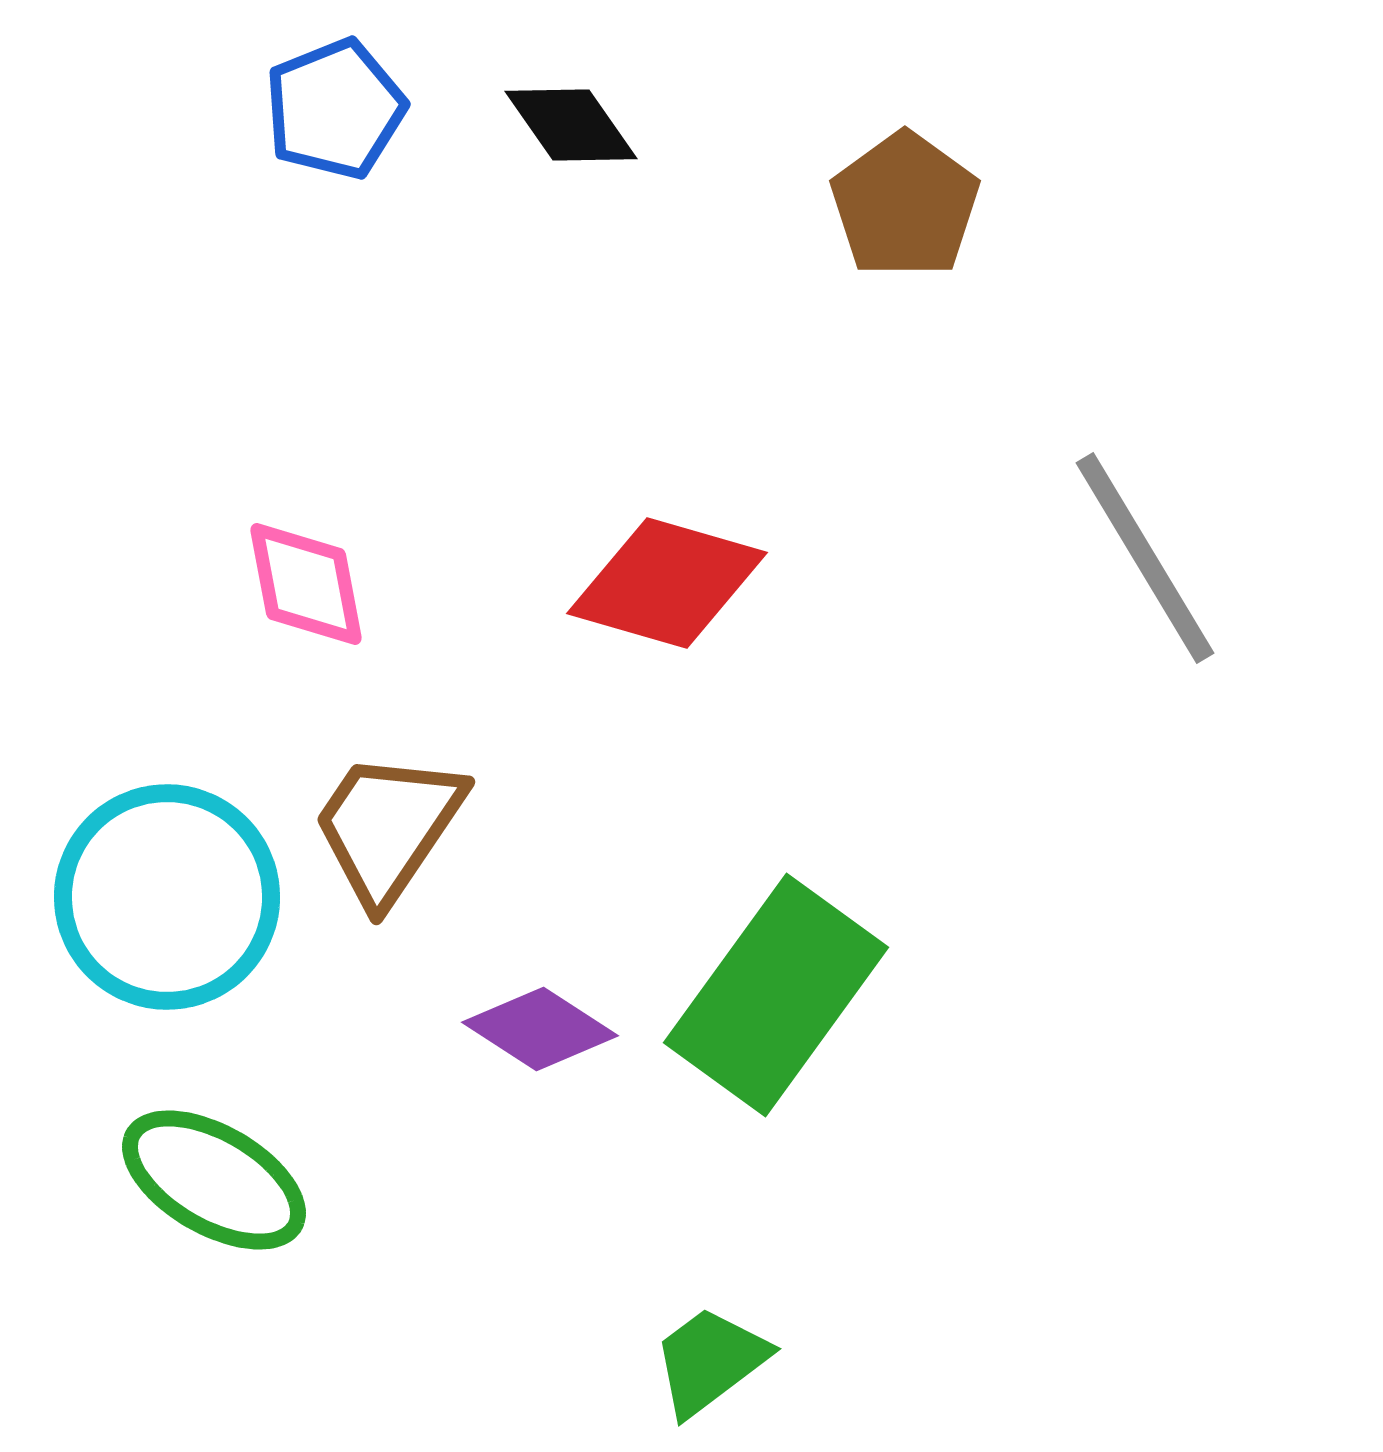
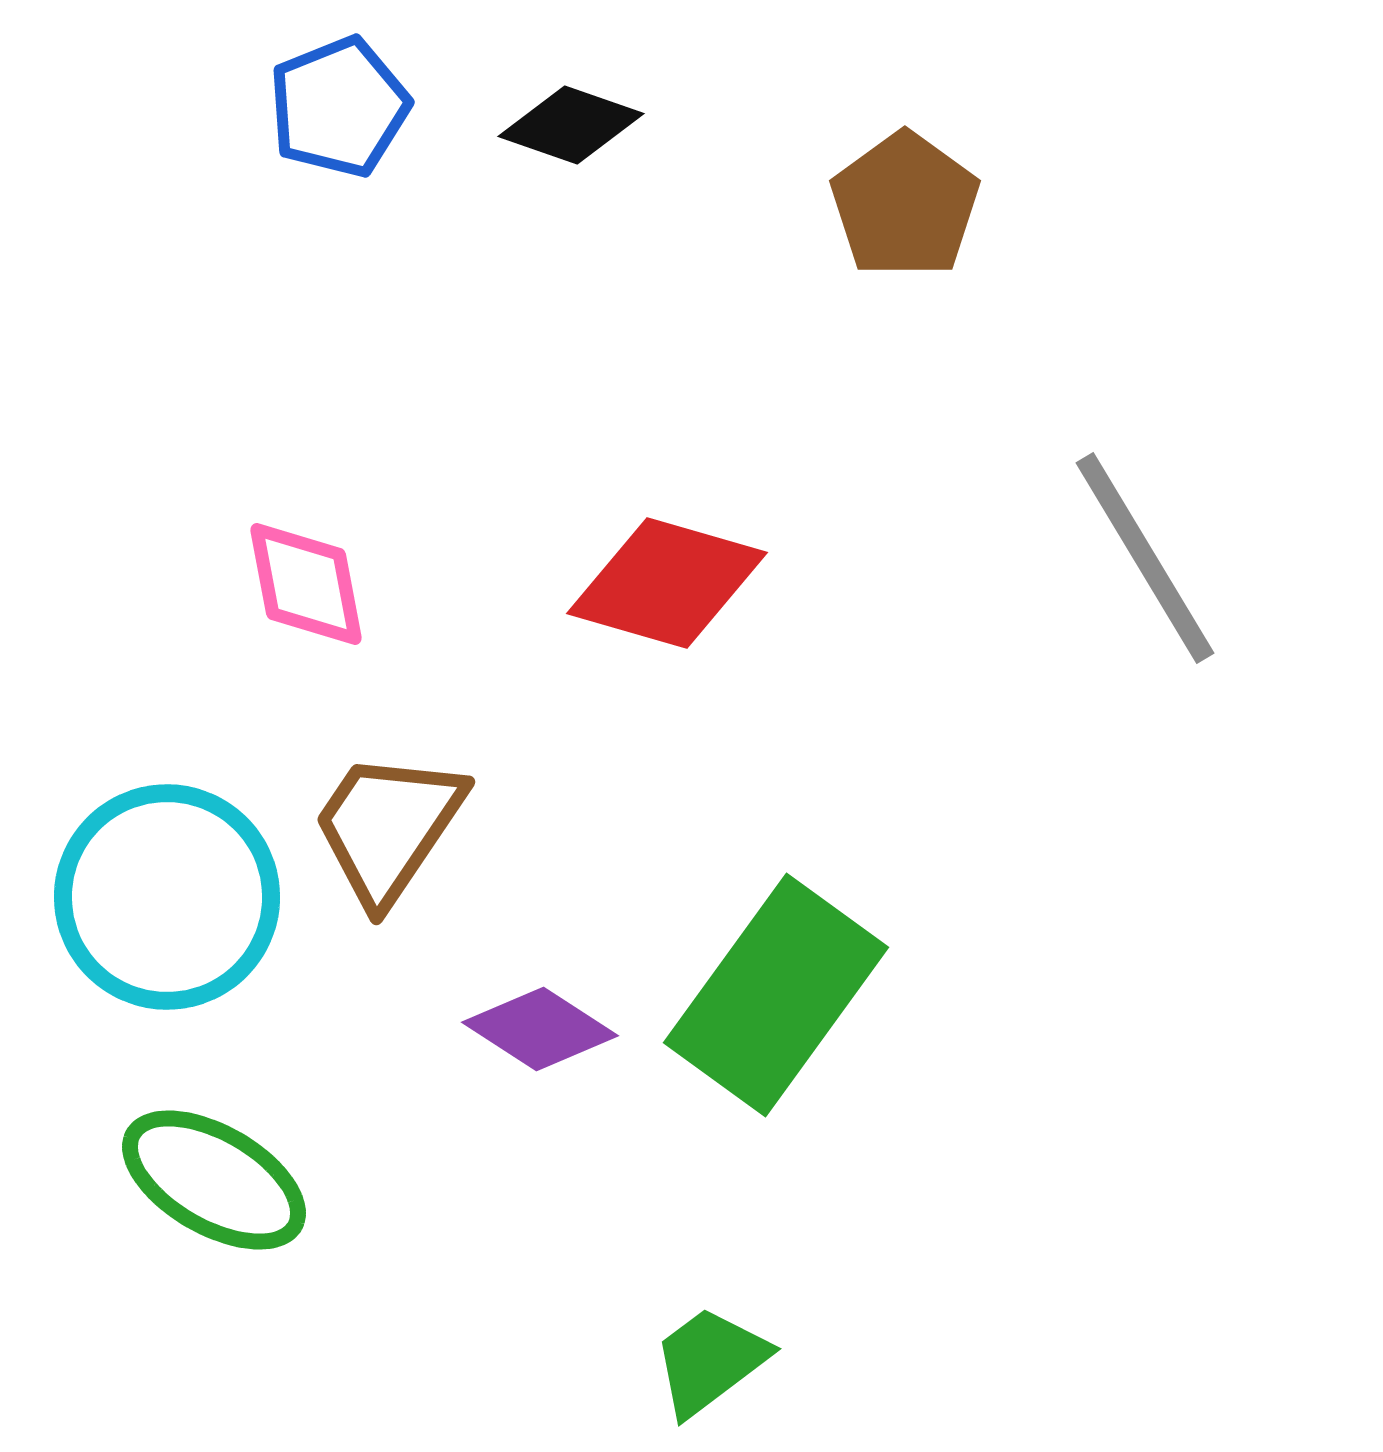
blue pentagon: moved 4 px right, 2 px up
black diamond: rotated 36 degrees counterclockwise
